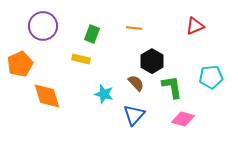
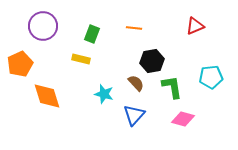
black hexagon: rotated 20 degrees clockwise
